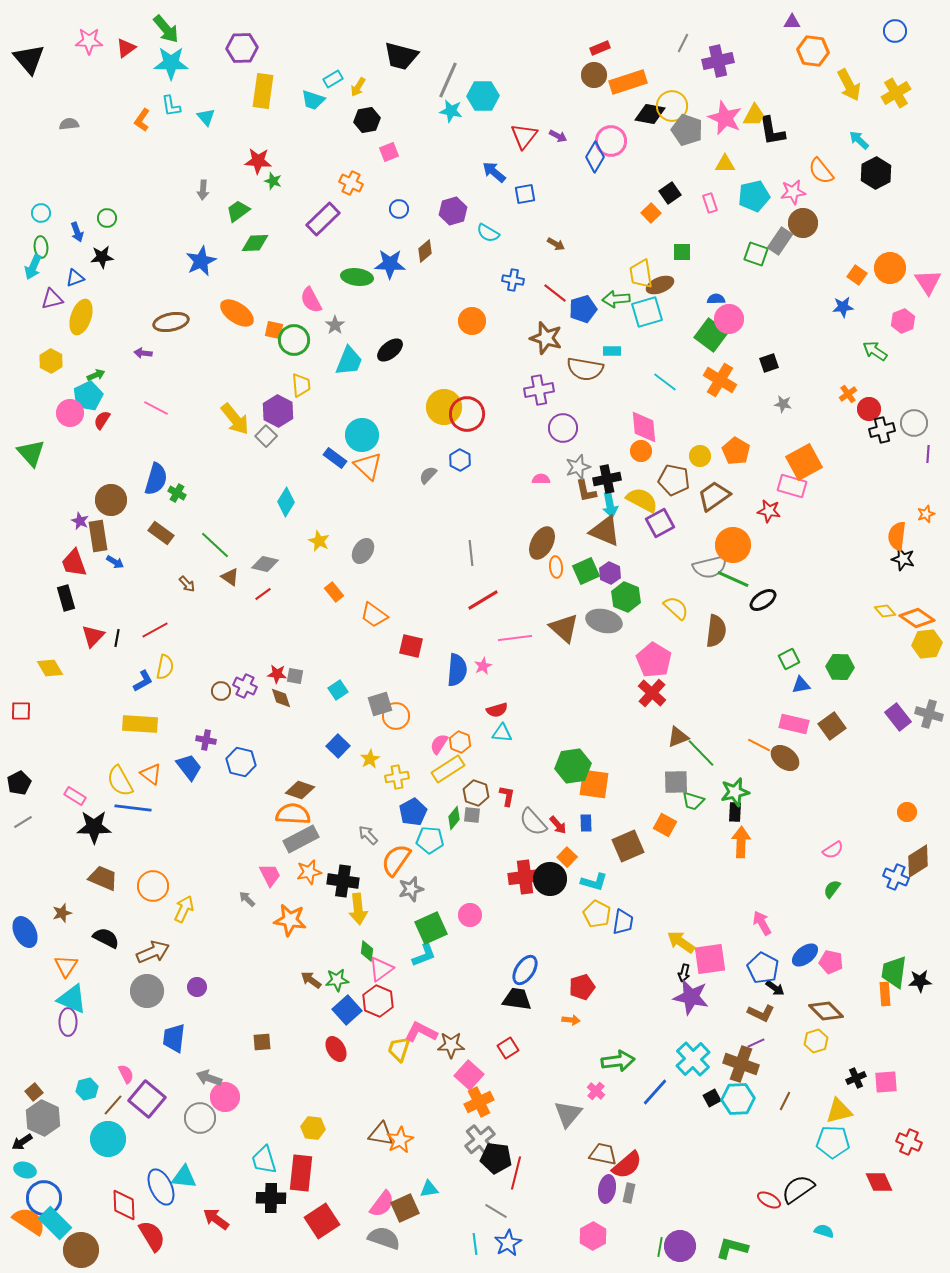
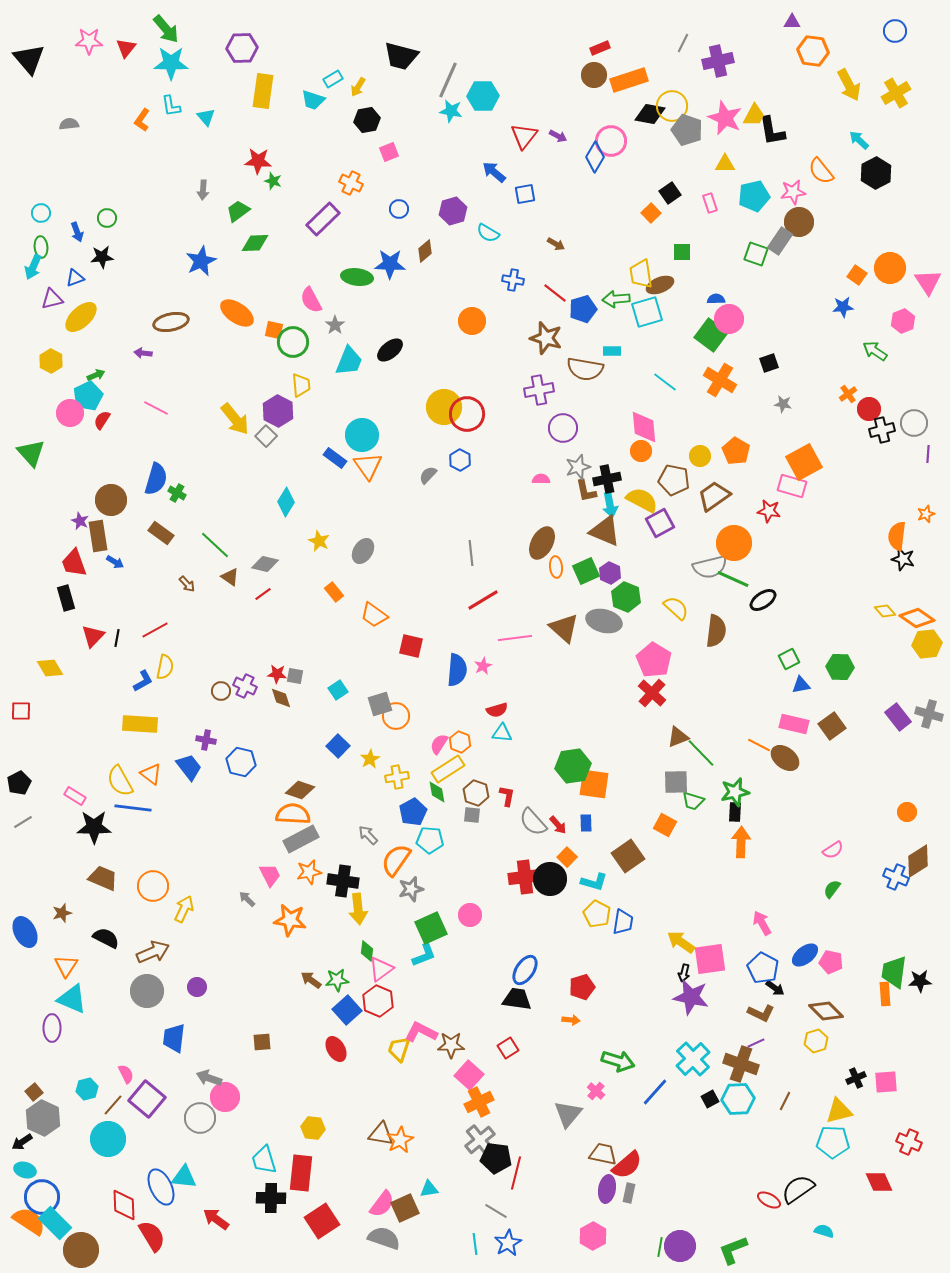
red triangle at (126, 48): rotated 15 degrees counterclockwise
orange rectangle at (628, 82): moved 1 px right, 2 px up
brown circle at (803, 223): moved 4 px left, 1 px up
yellow ellipse at (81, 317): rotated 28 degrees clockwise
green circle at (294, 340): moved 1 px left, 2 px down
orange triangle at (368, 466): rotated 12 degrees clockwise
orange circle at (733, 545): moved 1 px right, 2 px up
green diamond at (454, 818): moved 17 px left, 26 px up; rotated 50 degrees counterclockwise
brown square at (628, 846): moved 10 px down; rotated 12 degrees counterclockwise
purple ellipse at (68, 1022): moved 16 px left, 6 px down
green arrow at (618, 1061): rotated 24 degrees clockwise
black square at (712, 1098): moved 2 px left, 1 px down
blue circle at (44, 1198): moved 2 px left, 1 px up
green L-shape at (732, 1248): moved 1 px right, 2 px down; rotated 36 degrees counterclockwise
